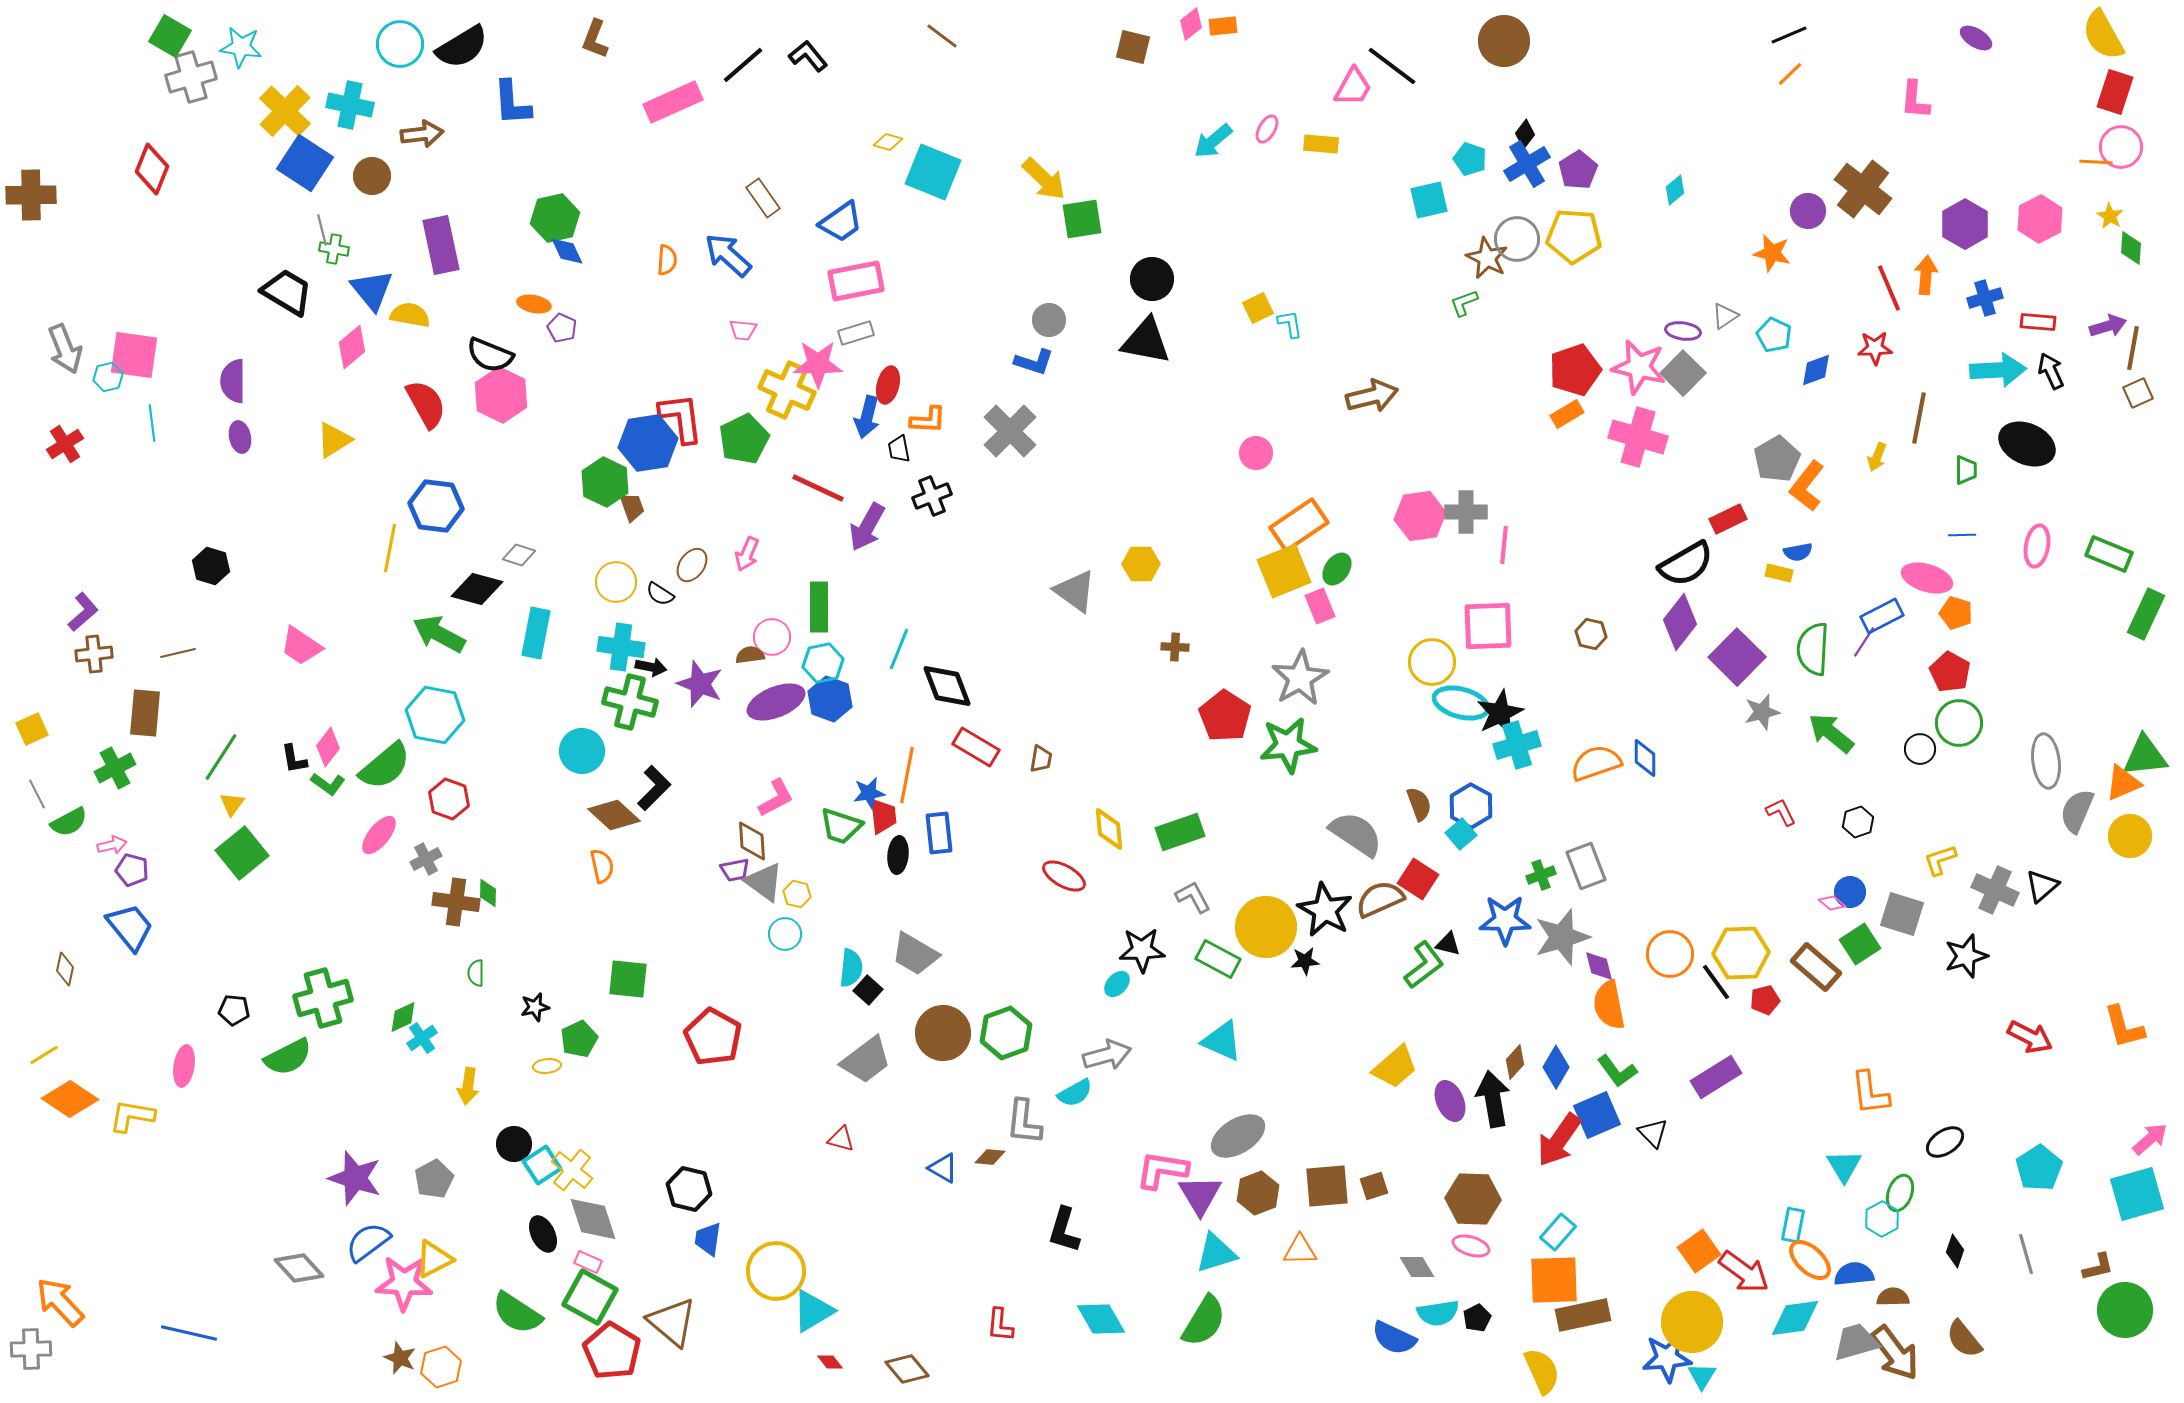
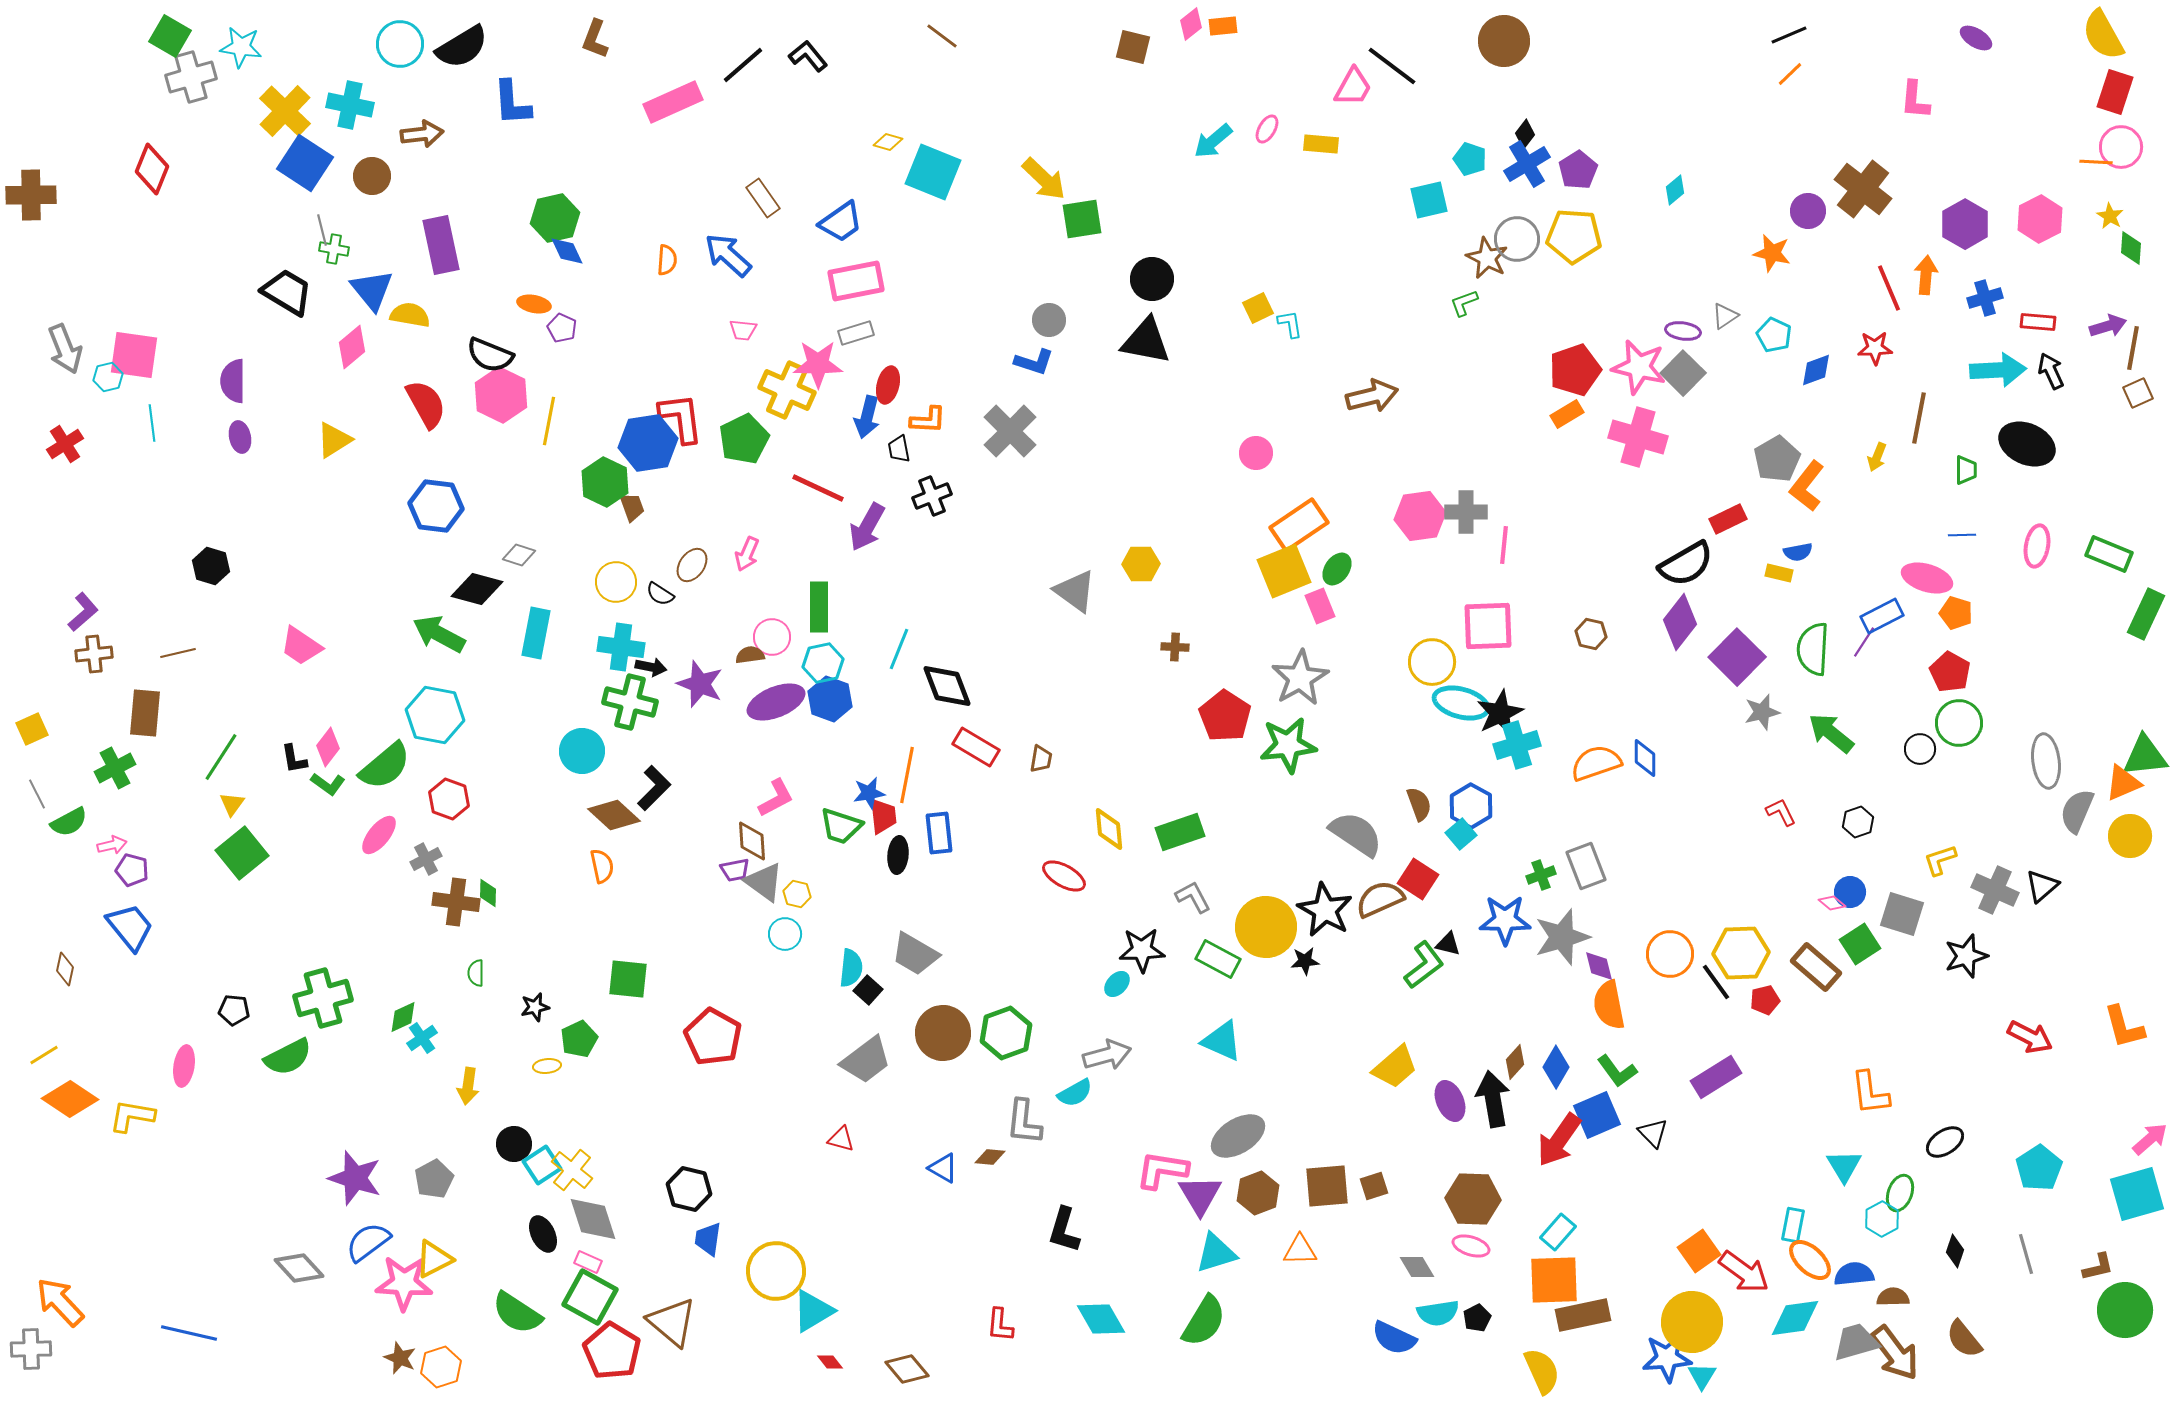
yellow line at (390, 548): moved 159 px right, 127 px up
